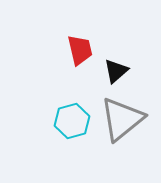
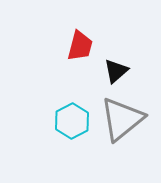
red trapezoid: moved 4 px up; rotated 28 degrees clockwise
cyan hexagon: rotated 12 degrees counterclockwise
